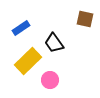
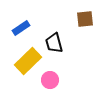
brown square: rotated 18 degrees counterclockwise
black trapezoid: rotated 20 degrees clockwise
